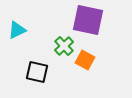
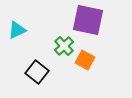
black square: rotated 25 degrees clockwise
